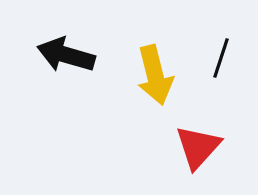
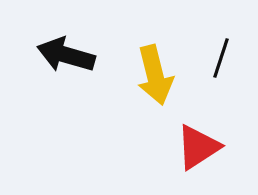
red triangle: rotated 15 degrees clockwise
